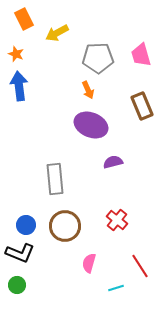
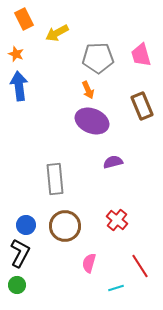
purple ellipse: moved 1 px right, 4 px up
black L-shape: rotated 84 degrees counterclockwise
